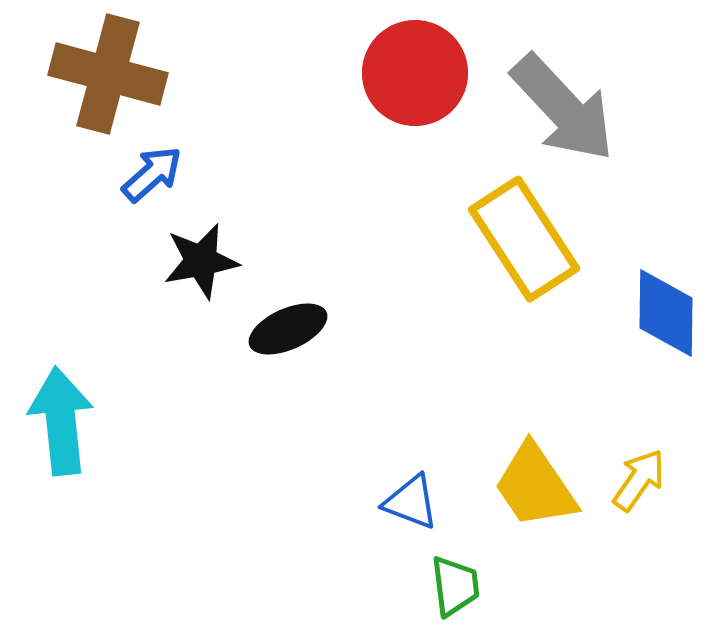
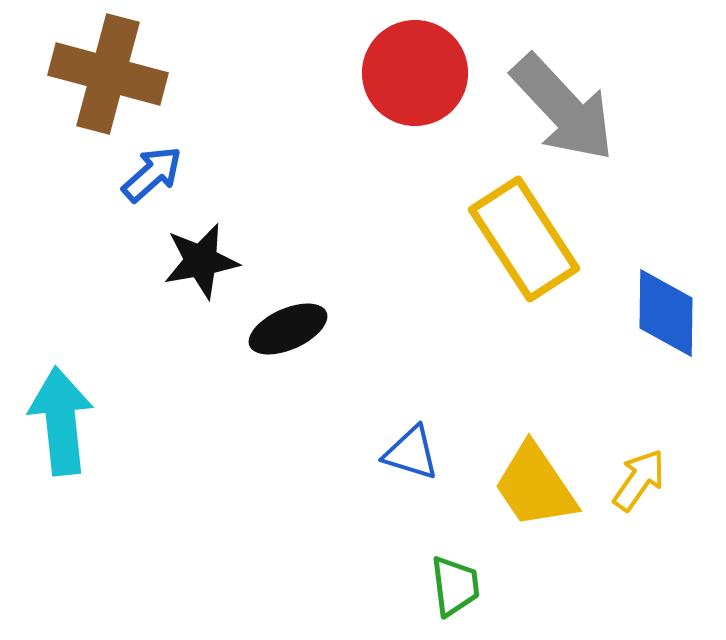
blue triangle: moved 49 px up; rotated 4 degrees counterclockwise
